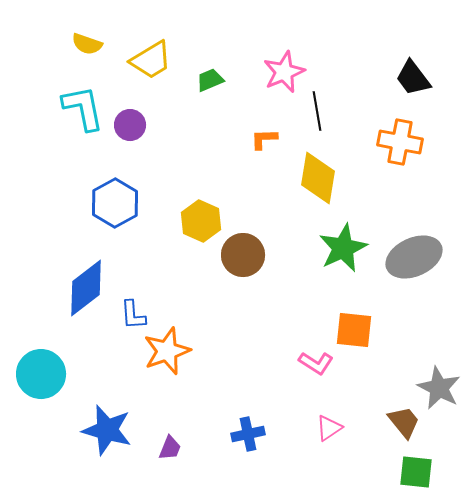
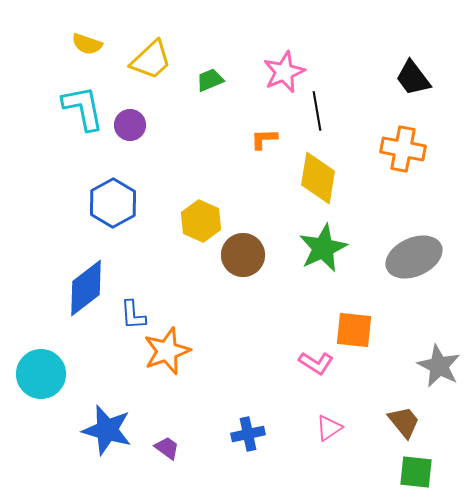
yellow trapezoid: rotated 12 degrees counterclockwise
orange cross: moved 3 px right, 7 px down
blue hexagon: moved 2 px left
green star: moved 20 px left
gray star: moved 22 px up
purple trapezoid: moved 3 px left; rotated 76 degrees counterclockwise
